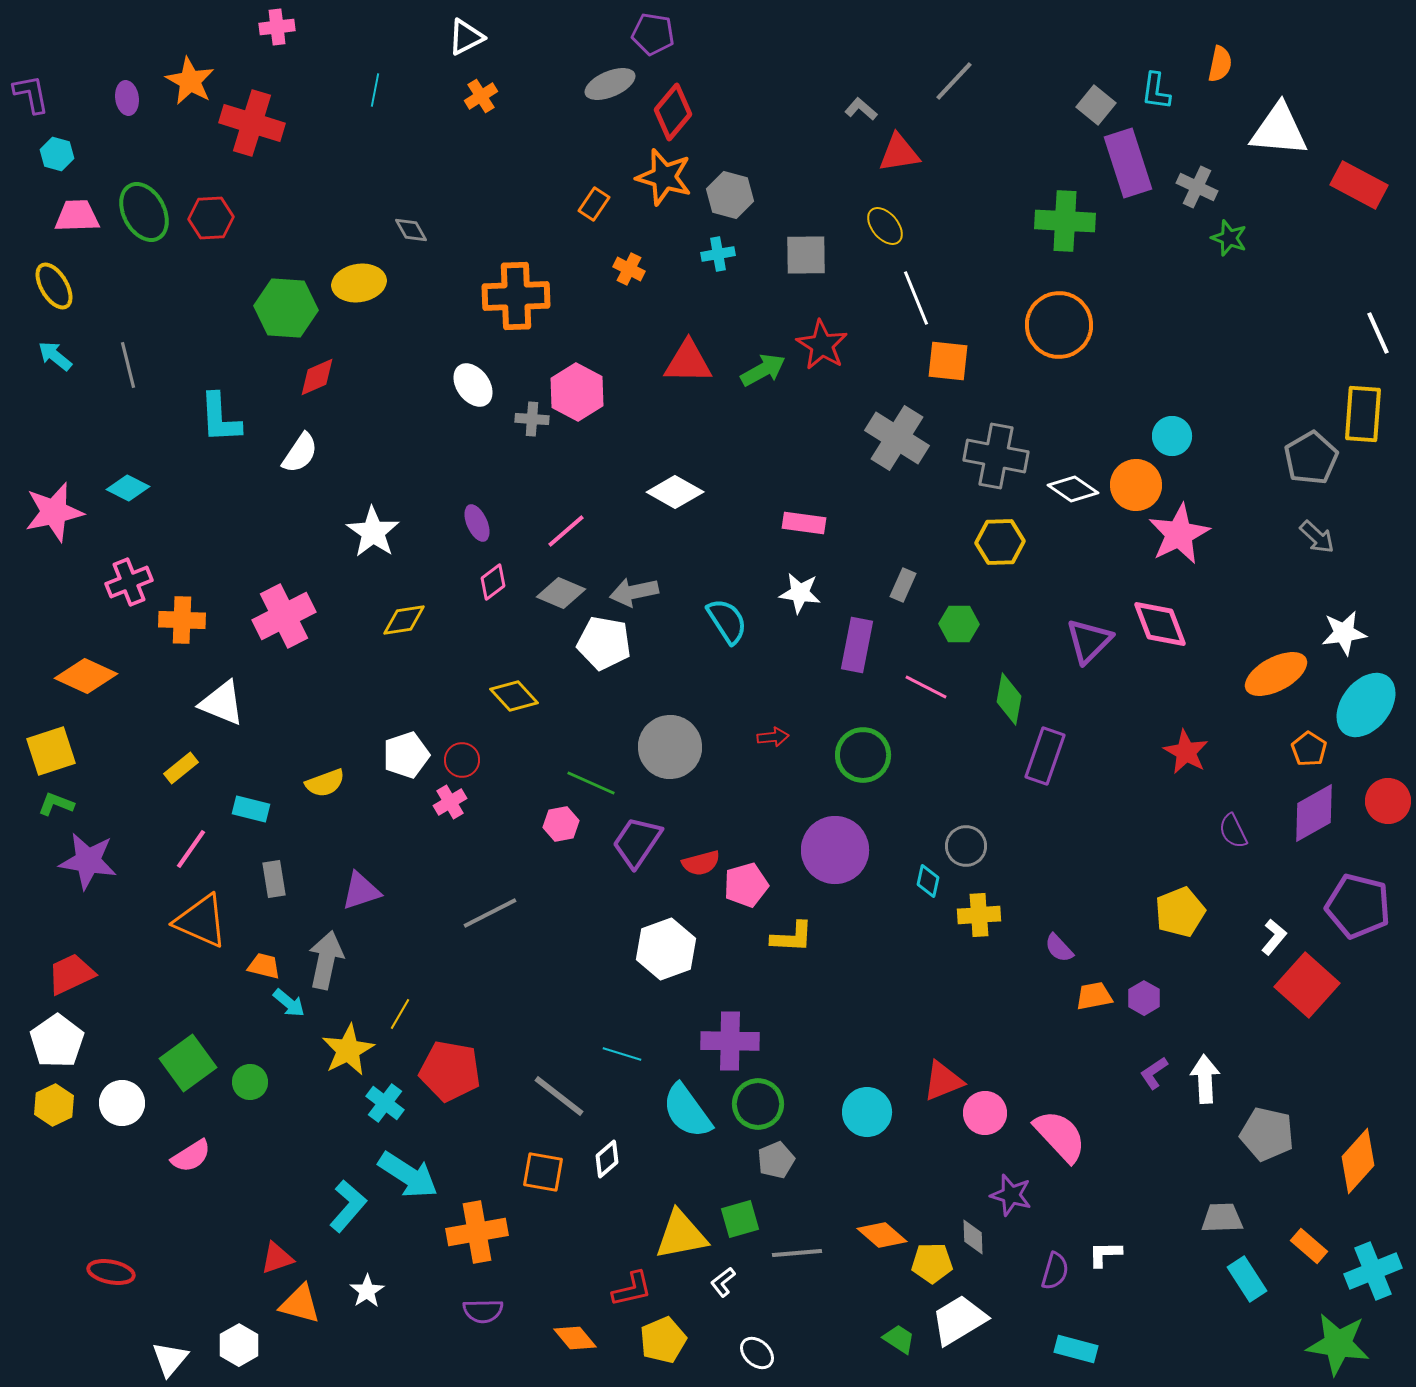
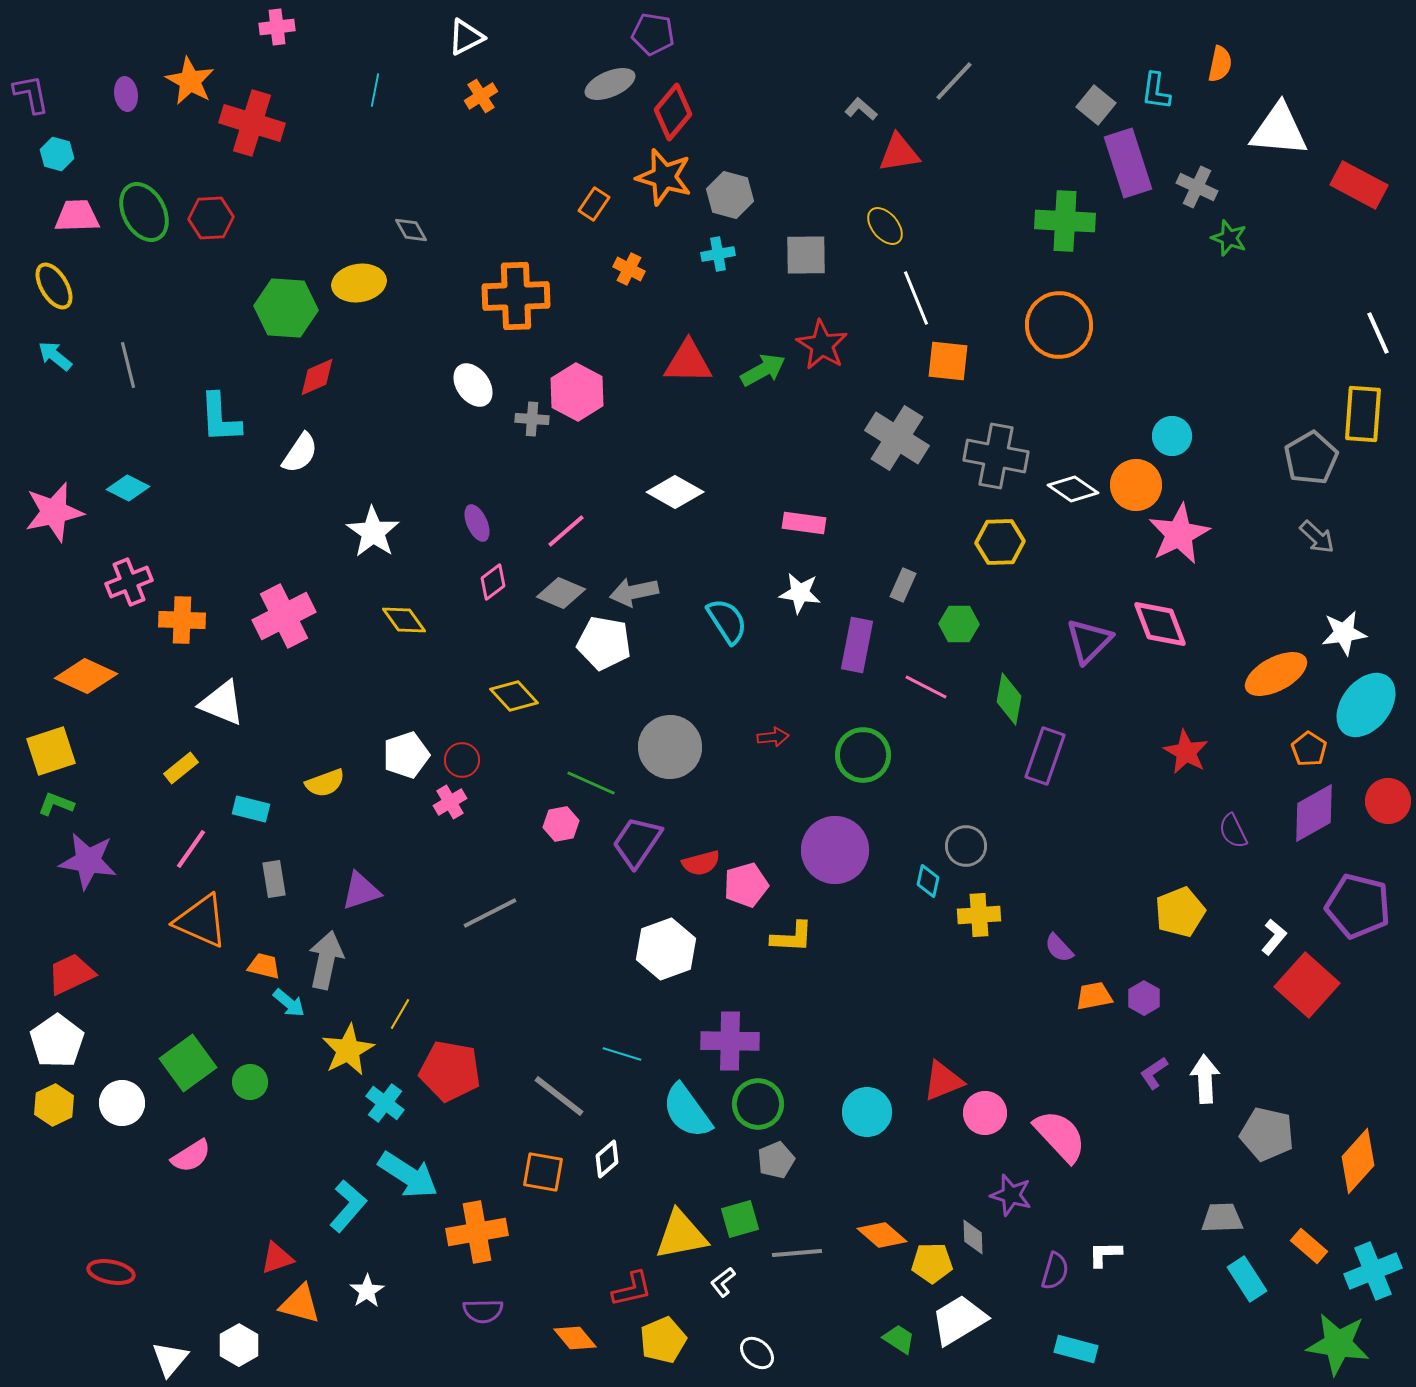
purple ellipse at (127, 98): moved 1 px left, 4 px up
yellow diamond at (404, 620): rotated 63 degrees clockwise
